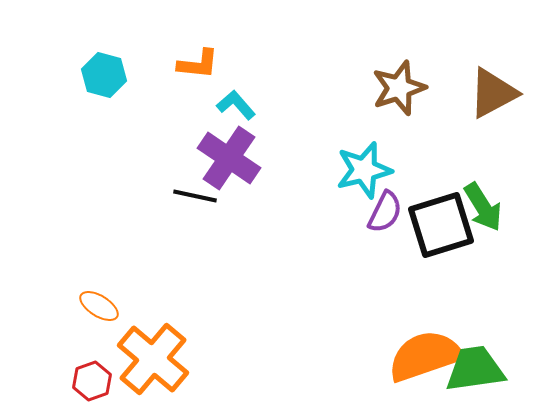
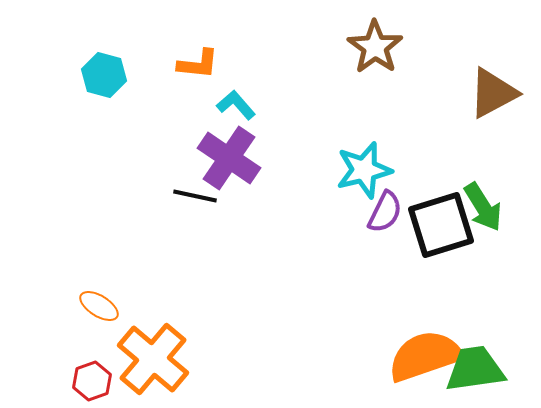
brown star: moved 24 px left, 41 px up; rotated 18 degrees counterclockwise
